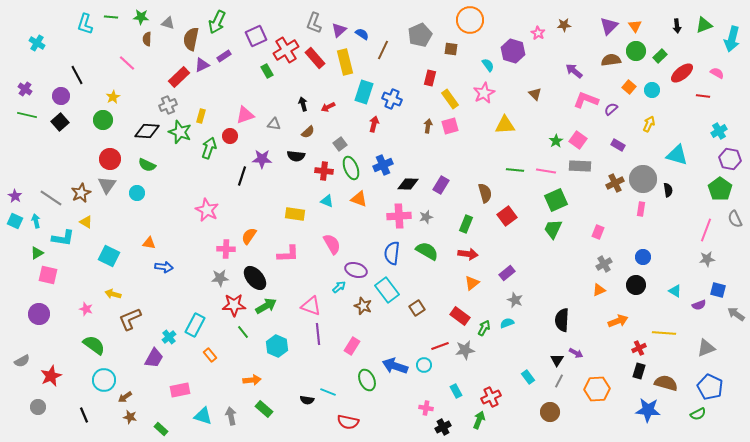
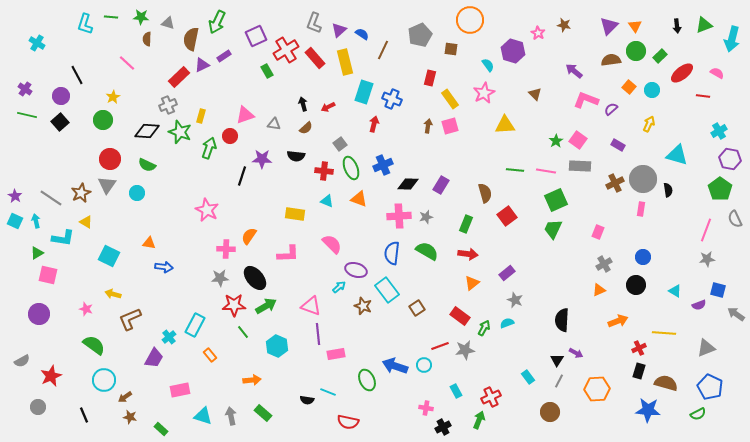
brown star at (564, 25): rotated 16 degrees clockwise
brown semicircle at (308, 132): moved 2 px left, 4 px up
pink semicircle at (332, 244): rotated 15 degrees counterclockwise
pink rectangle at (352, 346): moved 16 px left, 8 px down; rotated 48 degrees clockwise
green rectangle at (264, 409): moved 1 px left, 4 px down
